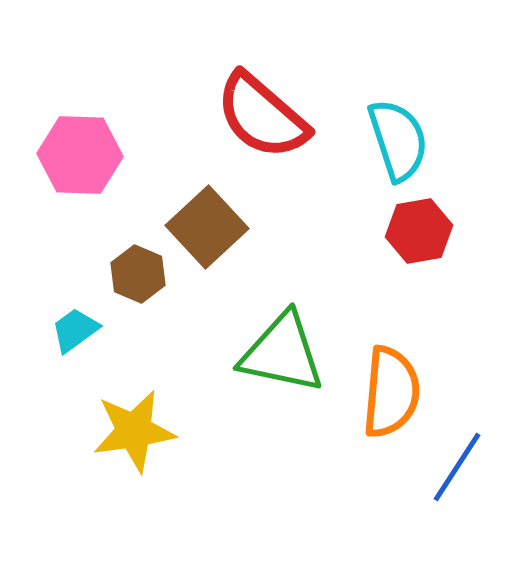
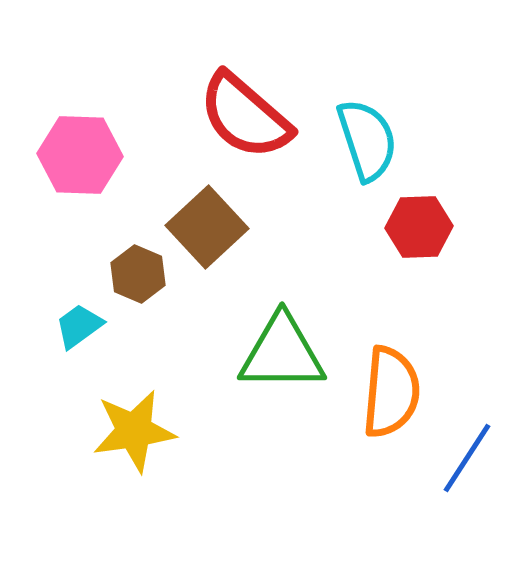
red semicircle: moved 17 px left
cyan semicircle: moved 31 px left
red hexagon: moved 4 px up; rotated 8 degrees clockwise
cyan trapezoid: moved 4 px right, 4 px up
green triangle: rotated 12 degrees counterclockwise
blue line: moved 10 px right, 9 px up
